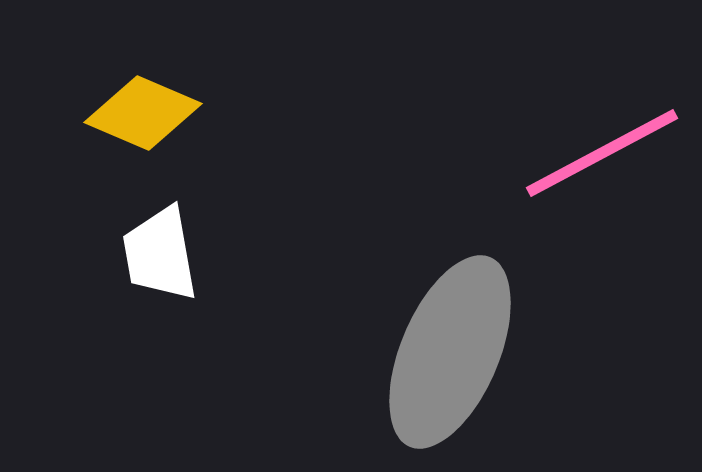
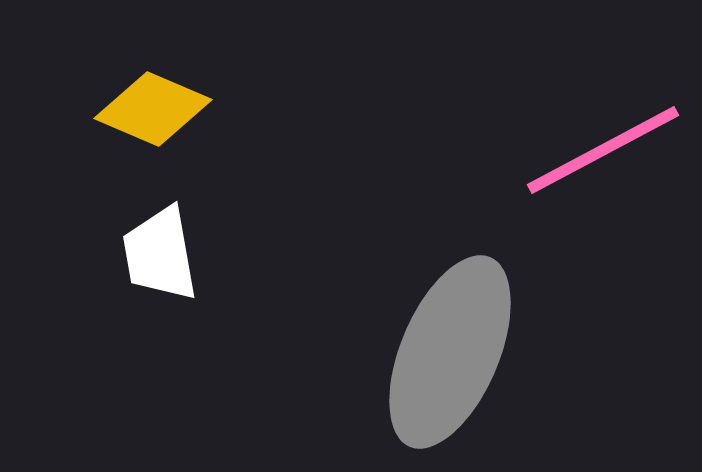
yellow diamond: moved 10 px right, 4 px up
pink line: moved 1 px right, 3 px up
